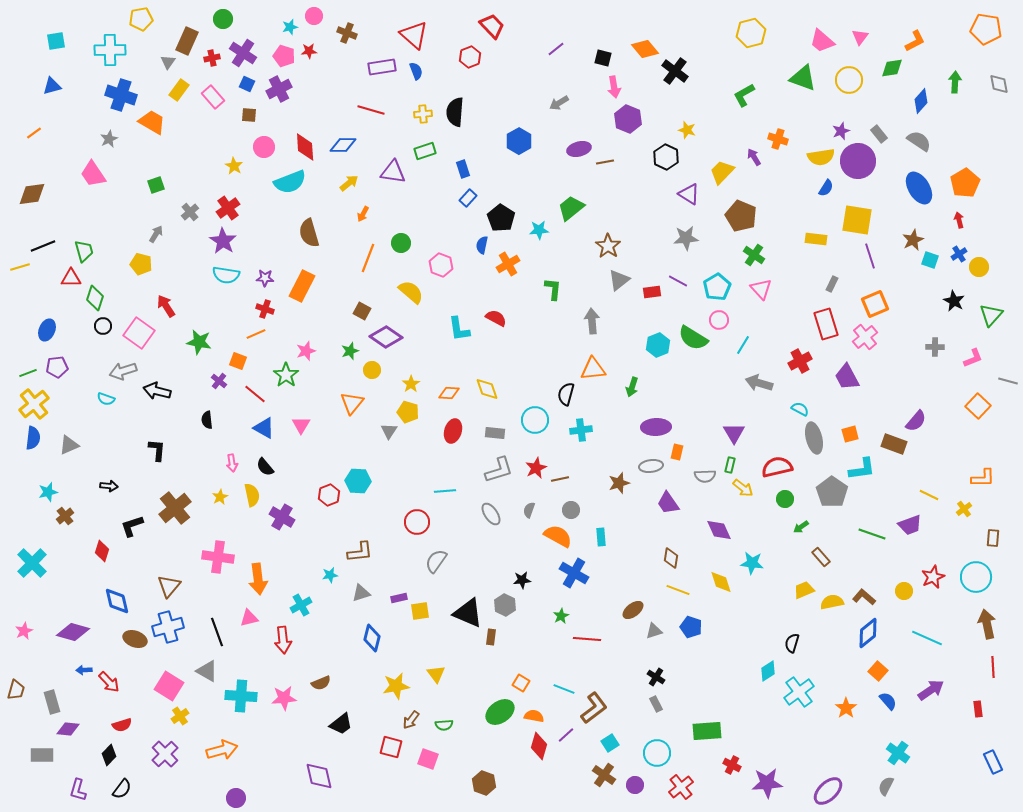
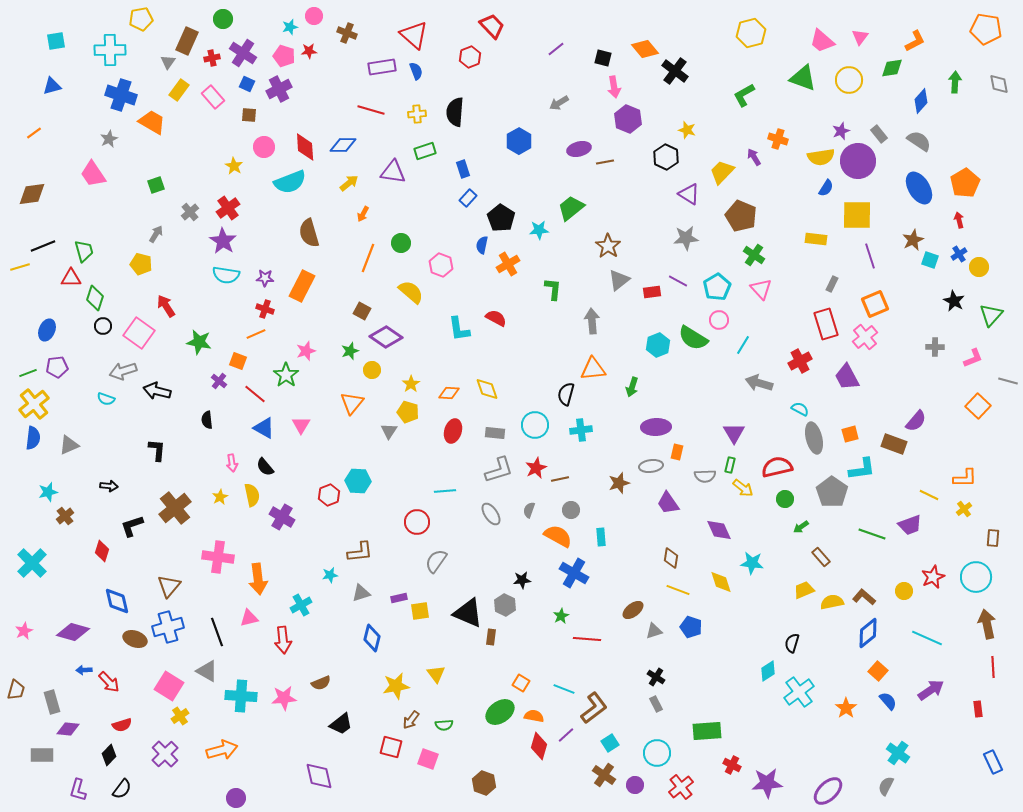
yellow cross at (423, 114): moved 6 px left
yellow square at (857, 220): moved 5 px up; rotated 8 degrees counterclockwise
cyan circle at (535, 420): moved 5 px down
orange L-shape at (983, 478): moved 18 px left
